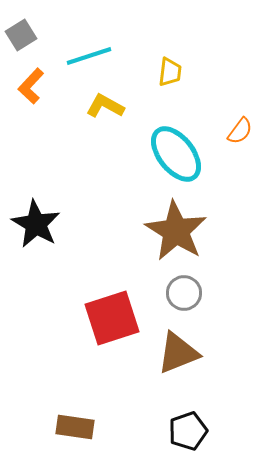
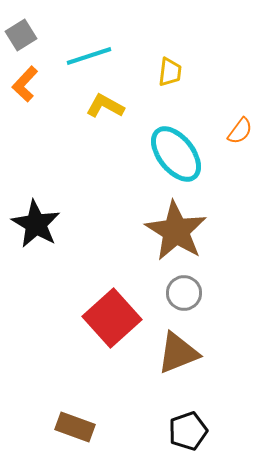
orange L-shape: moved 6 px left, 2 px up
red square: rotated 24 degrees counterclockwise
brown rectangle: rotated 12 degrees clockwise
